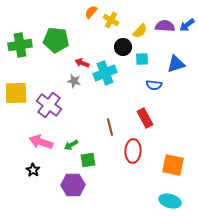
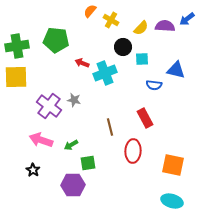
orange semicircle: moved 1 px left, 1 px up
blue arrow: moved 6 px up
yellow semicircle: moved 1 px right, 3 px up
green cross: moved 3 px left, 1 px down
blue triangle: moved 6 px down; rotated 30 degrees clockwise
gray star: moved 19 px down
yellow square: moved 16 px up
purple cross: moved 1 px down
pink arrow: moved 2 px up
green square: moved 3 px down
cyan ellipse: moved 2 px right
